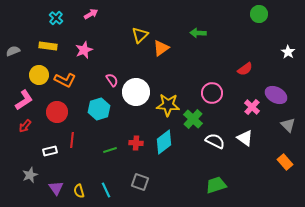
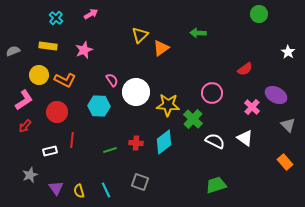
cyan hexagon: moved 3 px up; rotated 20 degrees clockwise
